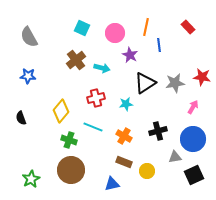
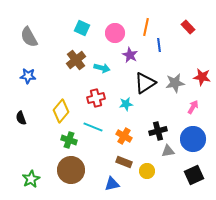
gray triangle: moved 7 px left, 6 px up
